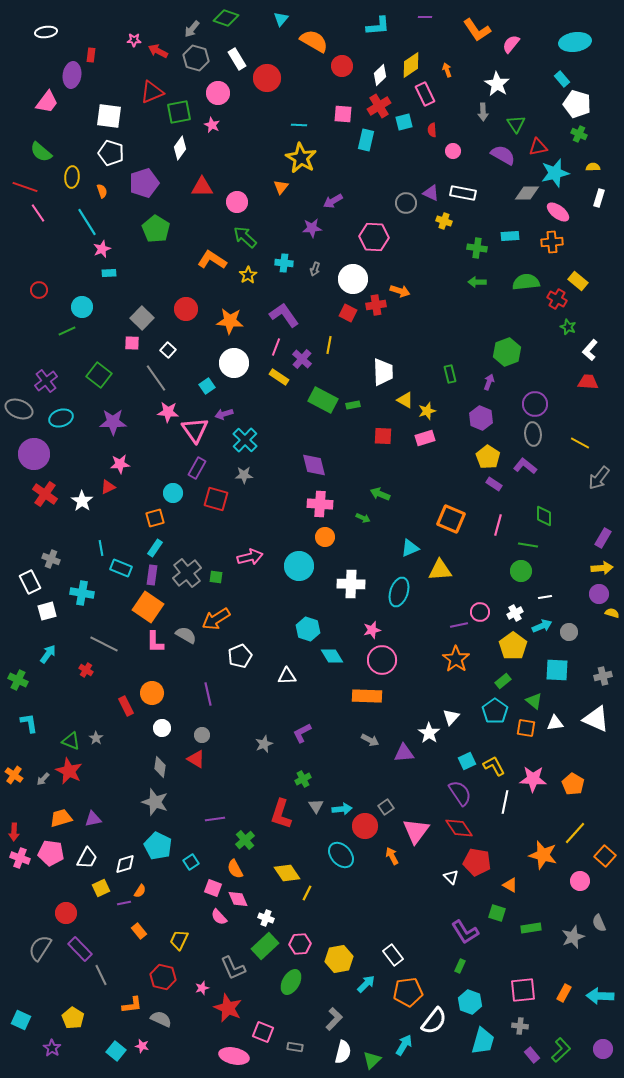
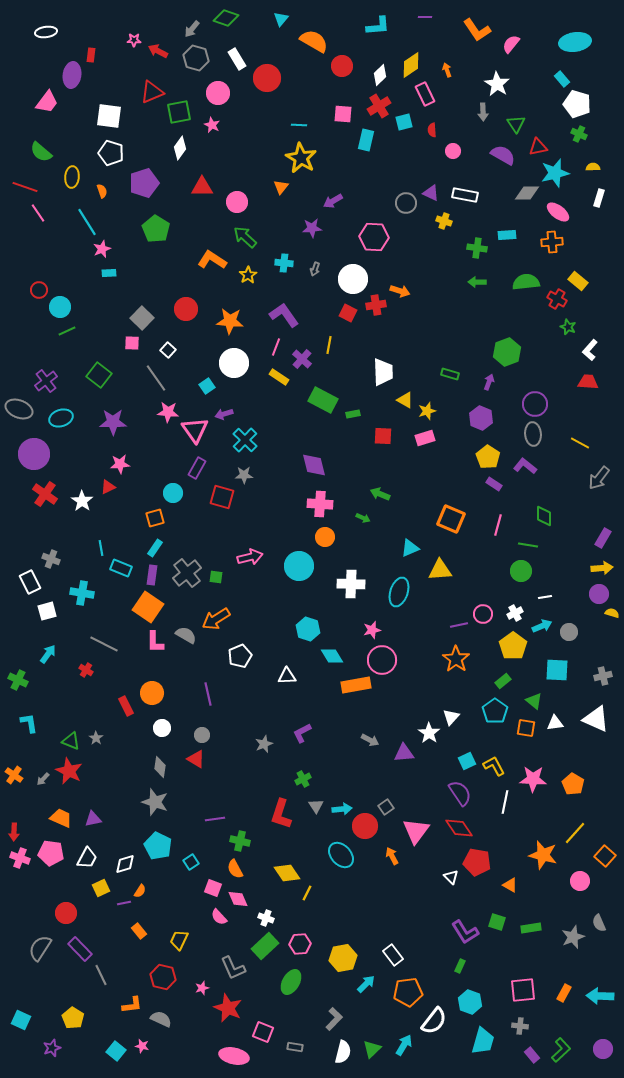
white rectangle at (463, 193): moved 2 px right, 2 px down
cyan rectangle at (510, 236): moved 3 px left, 1 px up
cyan circle at (82, 307): moved 22 px left
green rectangle at (450, 374): rotated 60 degrees counterclockwise
green rectangle at (353, 405): moved 9 px down
red square at (216, 499): moved 6 px right, 2 px up
pink circle at (480, 612): moved 3 px right, 2 px down
orange rectangle at (367, 696): moved 11 px left, 11 px up; rotated 12 degrees counterclockwise
orange trapezoid at (61, 818): rotated 40 degrees clockwise
green cross at (245, 840): moved 5 px left, 1 px down; rotated 36 degrees counterclockwise
green square at (497, 913): moved 9 px down
yellow hexagon at (339, 959): moved 4 px right, 1 px up
purple star at (52, 1048): rotated 18 degrees clockwise
green triangle at (372, 1060): moved 11 px up
